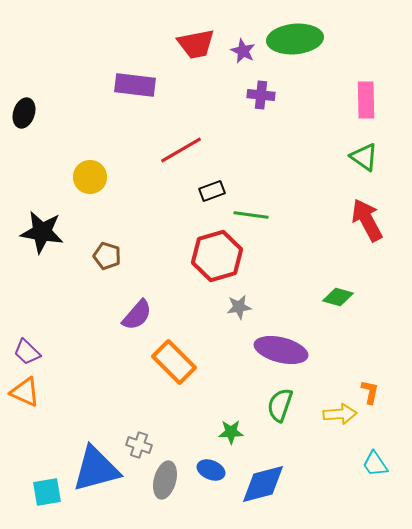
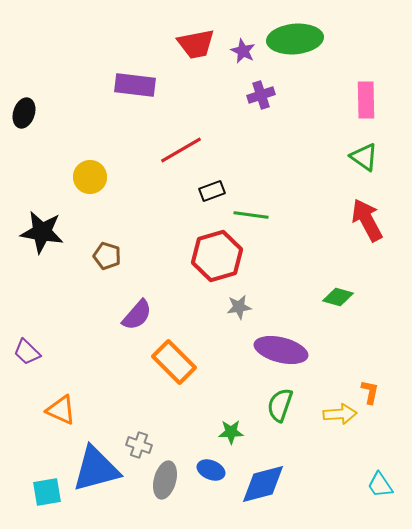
purple cross: rotated 24 degrees counterclockwise
orange triangle: moved 36 px right, 18 px down
cyan trapezoid: moved 5 px right, 21 px down
